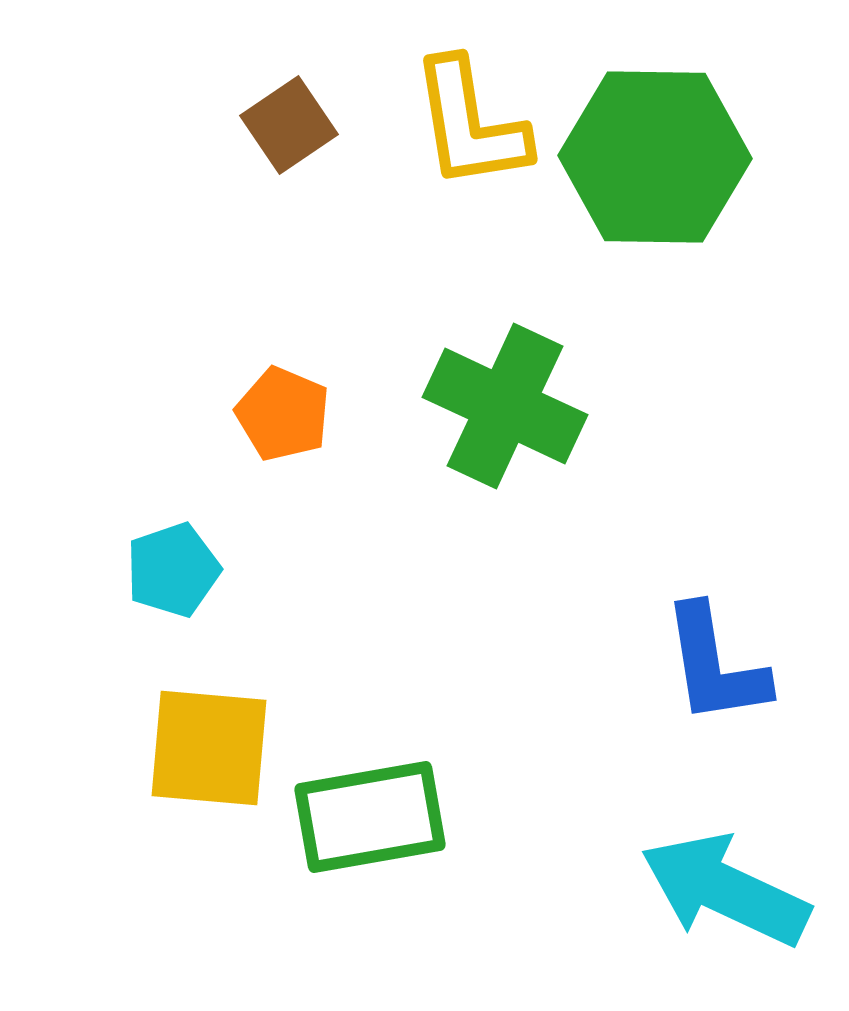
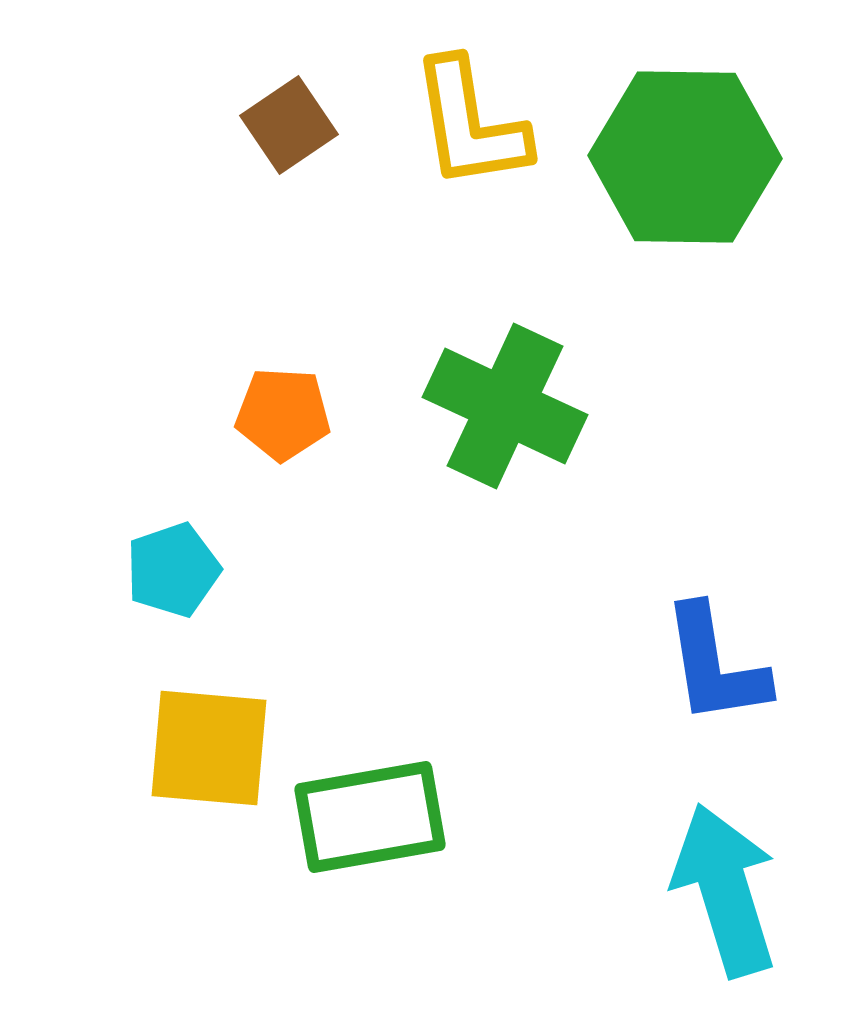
green hexagon: moved 30 px right
orange pentagon: rotated 20 degrees counterclockwise
cyan arrow: rotated 48 degrees clockwise
